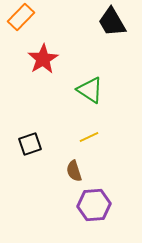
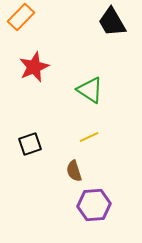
red star: moved 9 px left, 8 px down; rotated 8 degrees clockwise
